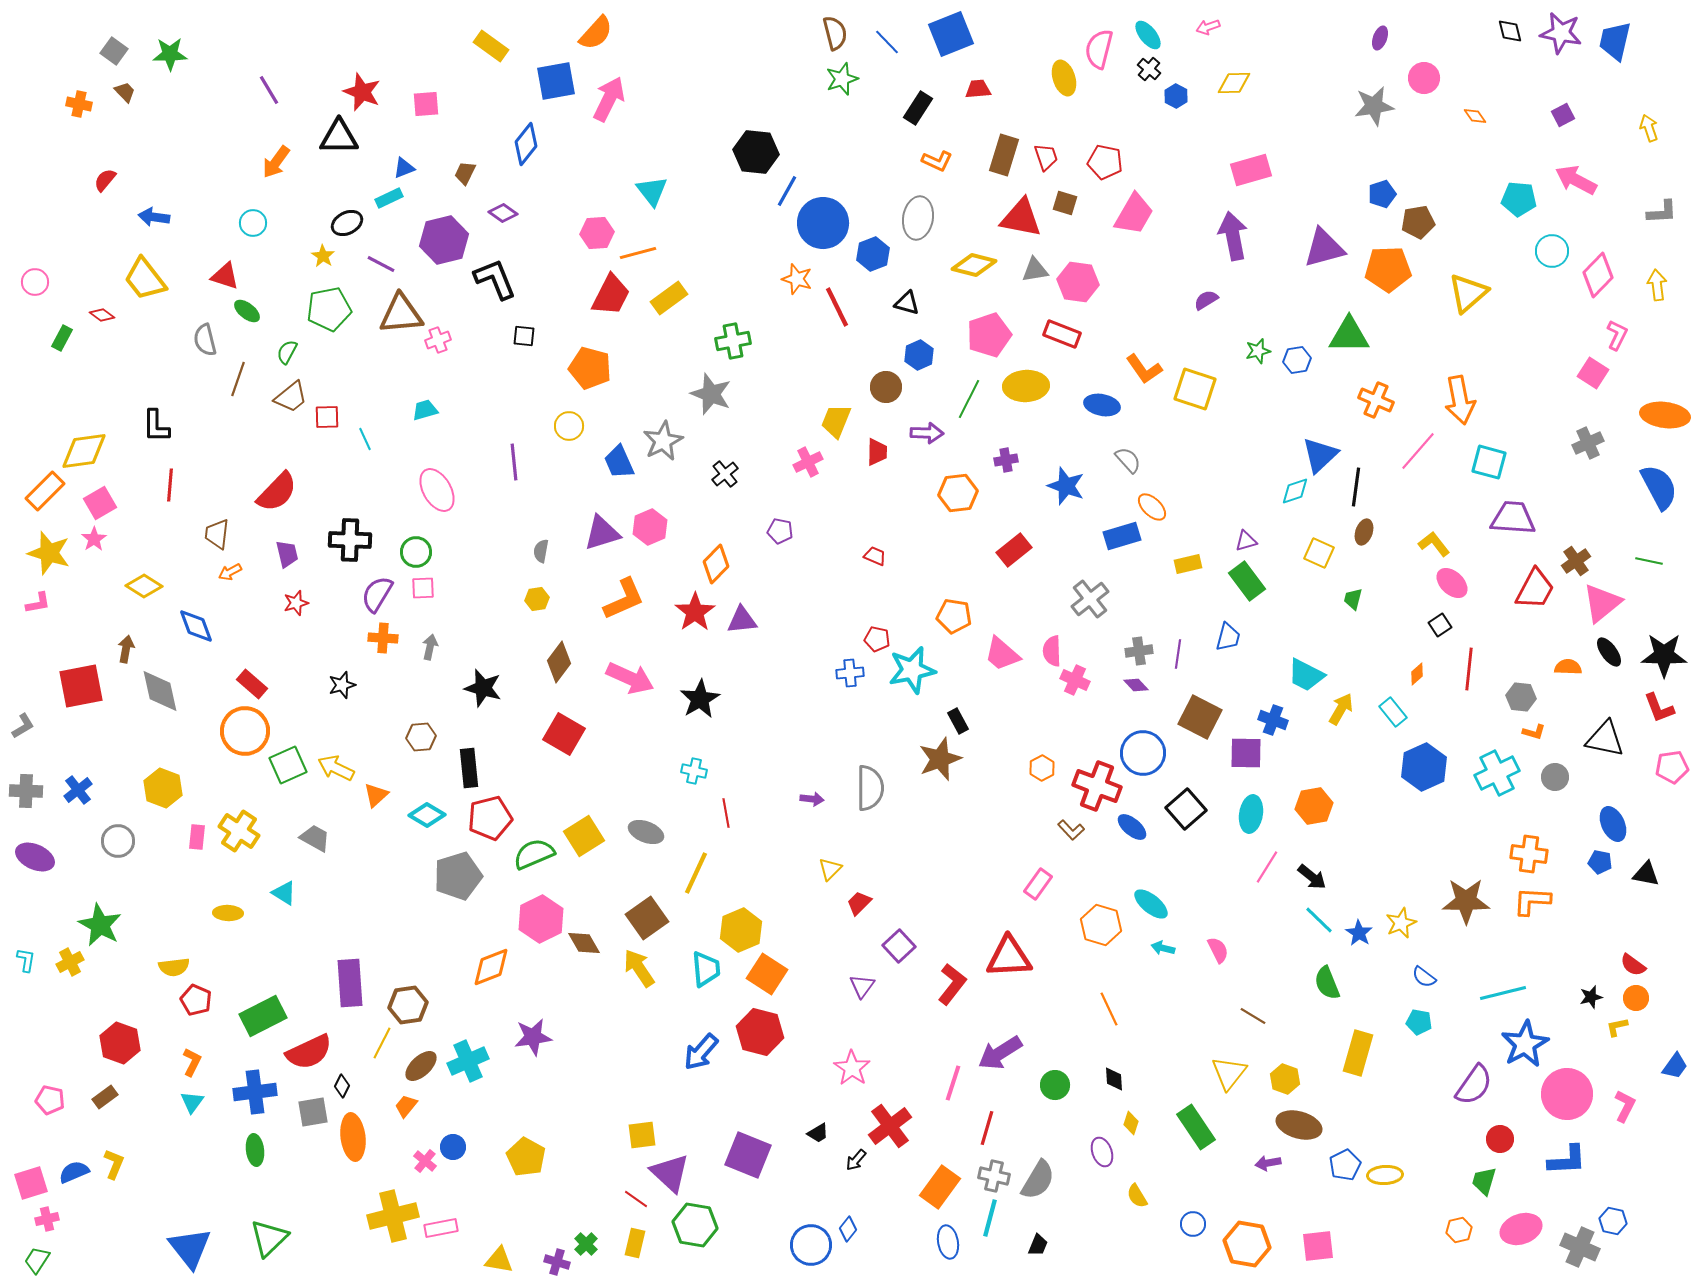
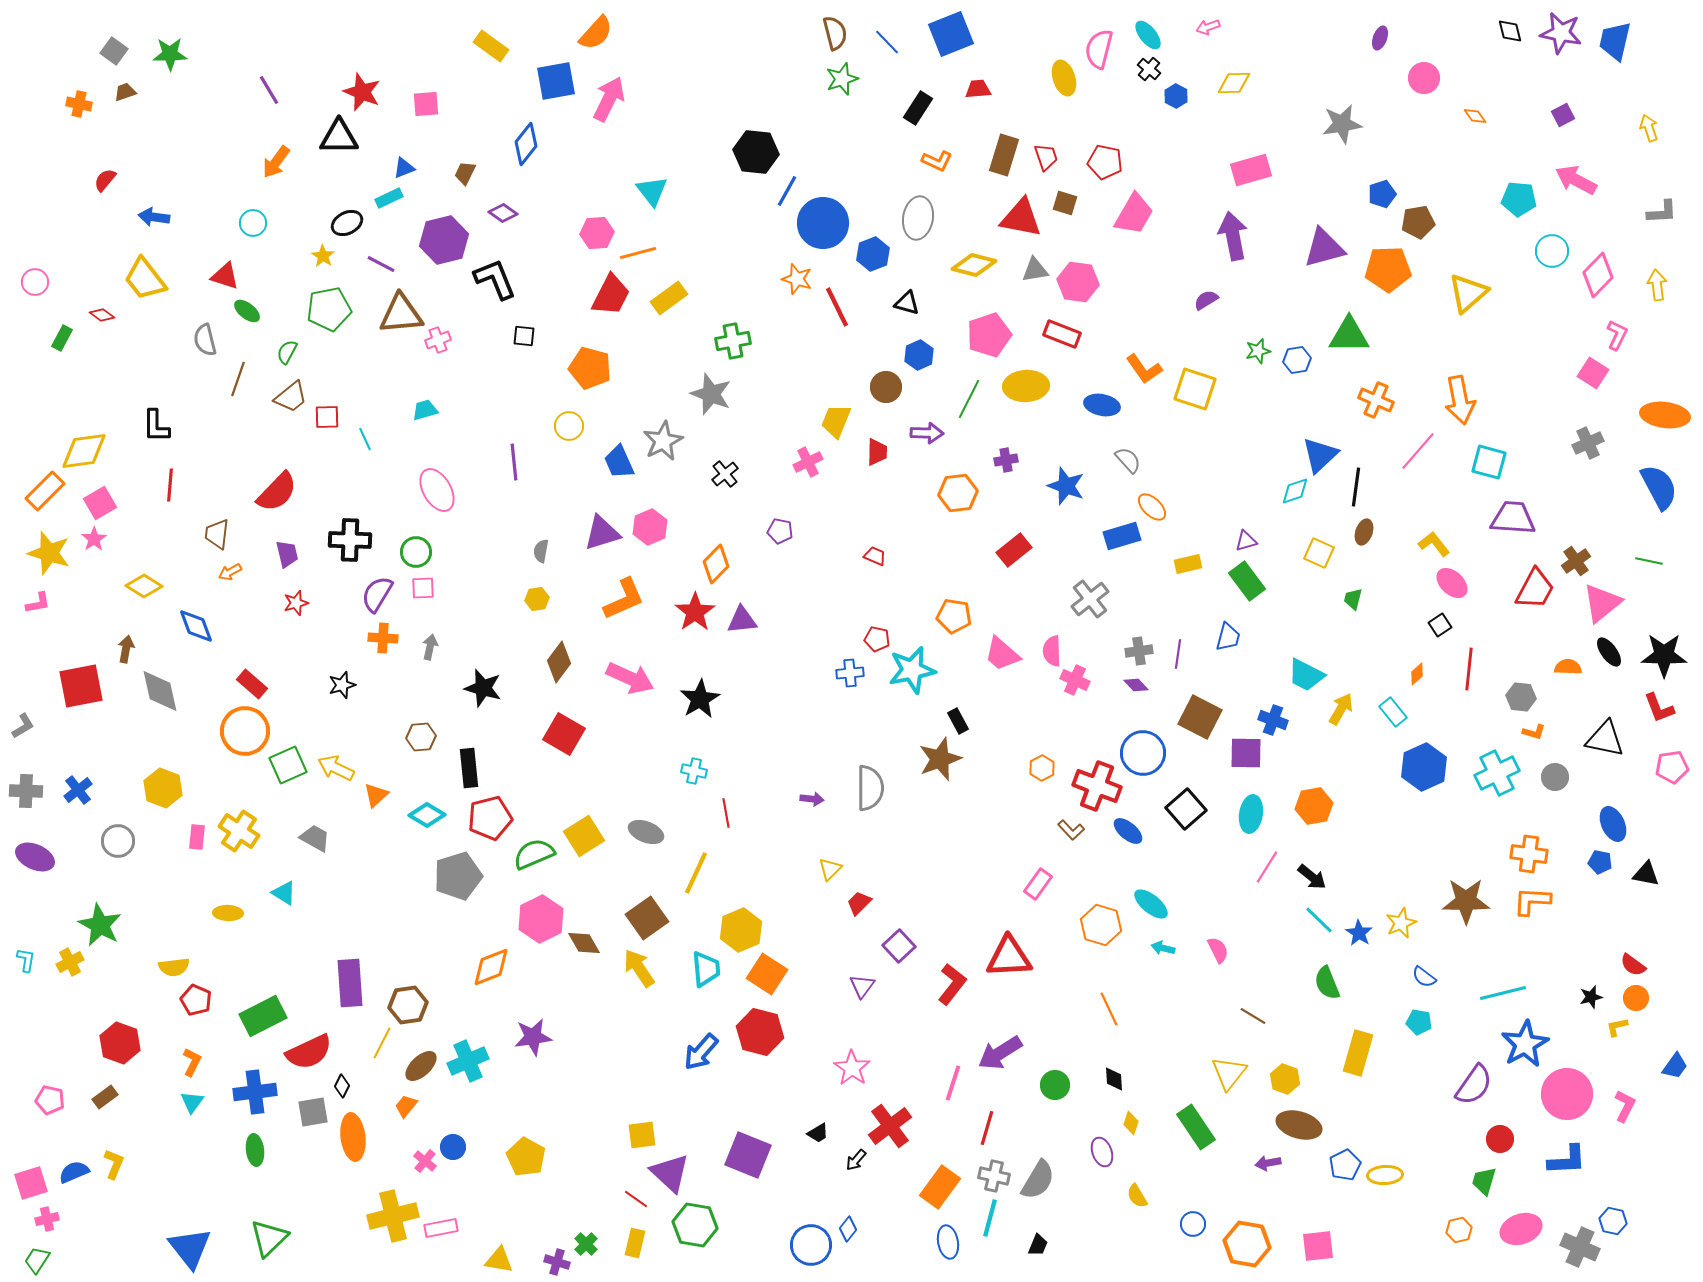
brown trapezoid at (125, 92): rotated 65 degrees counterclockwise
gray star at (1374, 106): moved 32 px left, 18 px down
blue ellipse at (1132, 827): moved 4 px left, 4 px down
